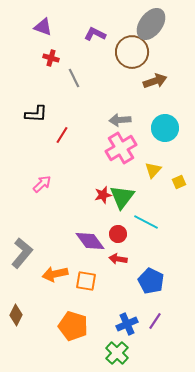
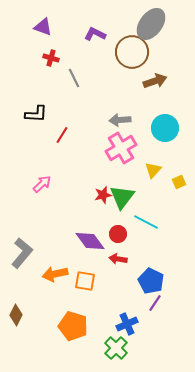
orange square: moved 1 px left
purple line: moved 18 px up
green cross: moved 1 px left, 5 px up
